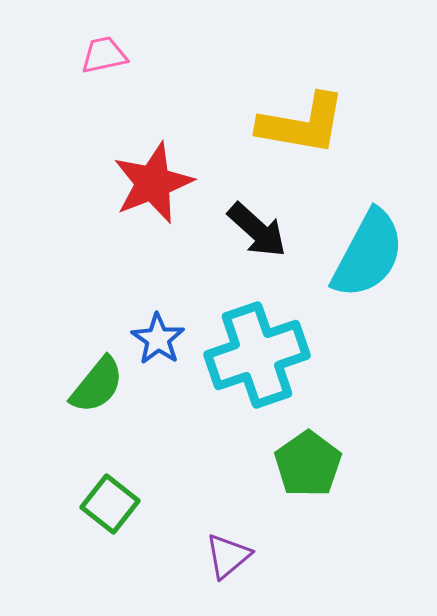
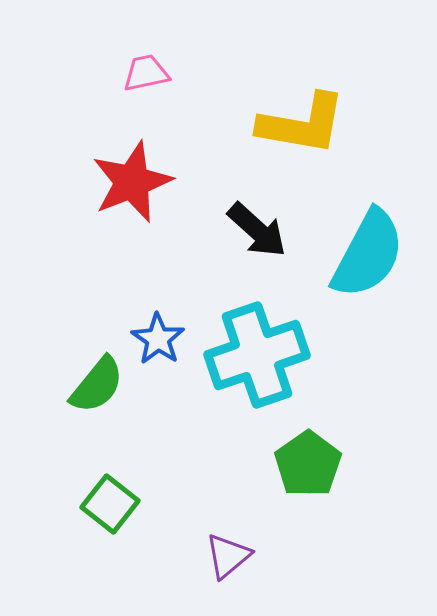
pink trapezoid: moved 42 px right, 18 px down
red star: moved 21 px left, 1 px up
